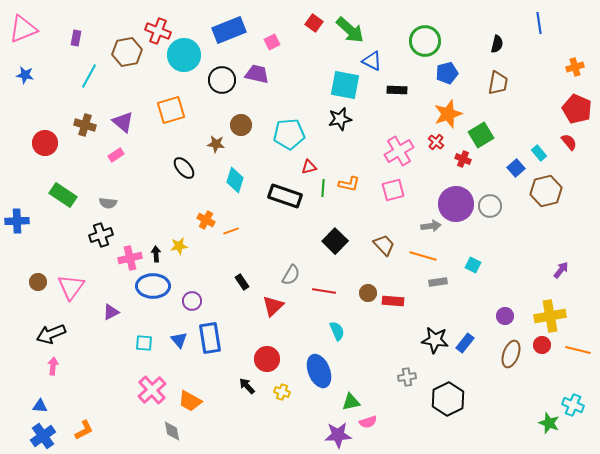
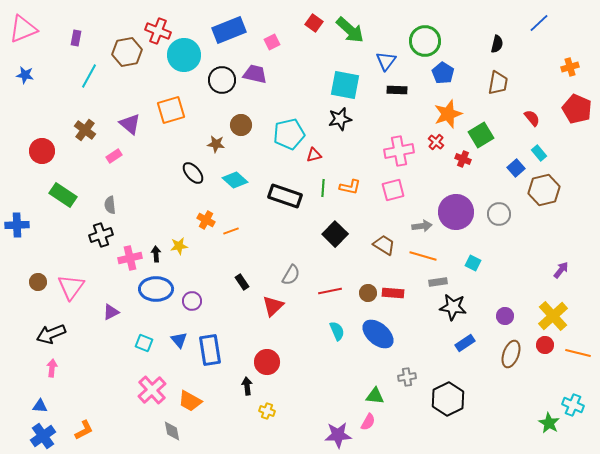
blue line at (539, 23): rotated 55 degrees clockwise
blue triangle at (372, 61): moved 14 px right; rotated 40 degrees clockwise
orange cross at (575, 67): moved 5 px left
blue pentagon at (447, 73): moved 4 px left; rotated 25 degrees counterclockwise
purple trapezoid at (257, 74): moved 2 px left
purple triangle at (123, 122): moved 7 px right, 2 px down
brown cross at (85, 125): moved 5 px down; rotated 20 degrees clockwise
cyan pentagon at (289, 134): rotated 8 degrees counterclockwise
red semicircle at (569, 142): moved 37 px left, 24 px up
red circle at (45, 143): moved 3 px left, 8 px down
pink cross at (399, 151): rotated 20 degrees clockwise
pink rectangle at (116, 155): moved 2 px left, 1 px down
red triangle at (309, 167): moved 5 px right, 12 px up
black ellipse at (184, 168): moved 9 px right, 5 px down
cyan diamond at (235, 180): rotated 65 degrees counterclockwise
orange L-shape at (349, 184): moved 1 px right, 3 px down
brown hexagon at (546, 191): moved 2 px left, 1 px up
gray semicircle at (108, 203): moved 2 px right, 2 px down; rotated 78 degrees clockwise
purple circle at (456, 204): moved 8 px down
gray circle at (490, 206): moved 9 px right, 8 px down
blue cross at (17, 221): moved 4 px down
gray arrow at (431, 226): moved 9 px left
black square at (335, 241): moved 7 px up
brown trapezoid at (384, 245): rotated 15 degrees counterclockwise
cyan square at (473, 265): moved 2 px up
blue ellipse at (153, 286): moved 3 px right, 3 px down
red line at (324, 291): moved 6 px right; rotated 20 degrees counterclockwise
red rectangle at (393, 301): moved 8 px up
yellow cross at (550, 316): moved 3 px right; rotated 32 degrees counterclockwise
blue rectangle at (210, 338): moved 12 px down
black star at (435, 340): moved 18 px right, 33 px up
cyan square at (144, 343): rotated 18 degrees clockwise
blue rectangle at (465, 343): rotated 18 degrees clockwise
red circle at (542, 345): moved 3 px right
orange line at (578, 350): moved 3 px down
red circle at (267, 359): moved 3 px down
pink arrow at (53, 366): moved 1 px left, 2 px down
blue ellipse at (319, 371): moved 59 px right, 37 px up; rotated 28 degrees counterclockwise
black arrow at (247, 386): rotated 36 degrees clockwise
yellow cross at (282, 392): moved 15 px left, 19 px down
green triangle at (351, 402): moved 24 px right, 6 px up; rotated 18 degrees clockwise
pink semicircle at (368, 422): rotated 42 degrees counterclockwise
green star at (549, 423): rotated 10 degrees clockwise
